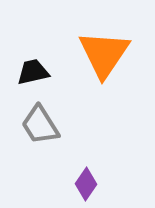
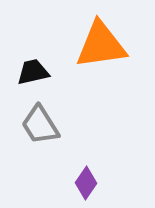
orange triangle: moved 3 px left, 9 px up; rotated 48 degrees clockwise
purple diamond: moved 1 px up
